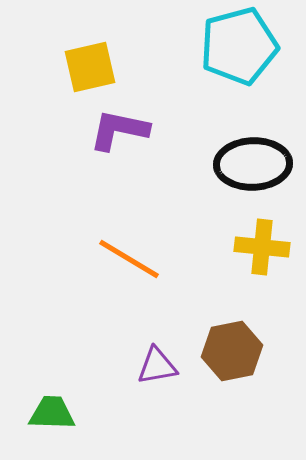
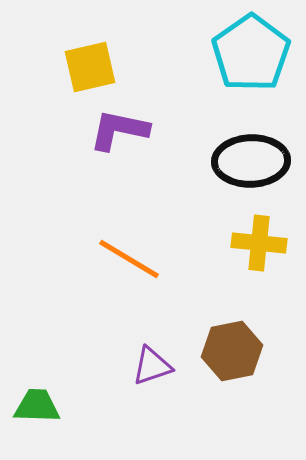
cyan pentagon: moved 12 px right, 7 px down; rotated 20 degrees counterclockwise
black ellipse: moved 2 px left, 3 px up
yellow cross: moved 3 px left, 4 px up
purple triangle: moved 5 px left; rotated 9 degrees counterclockwise
green trapezoid: moved 15 px left, 7 px up
